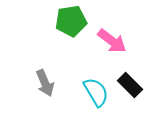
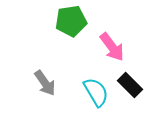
pink arrow: moved 6 px down; rotated 16 degrees clockwise
gray arrow: rotated 12 degrees counterclockwise
